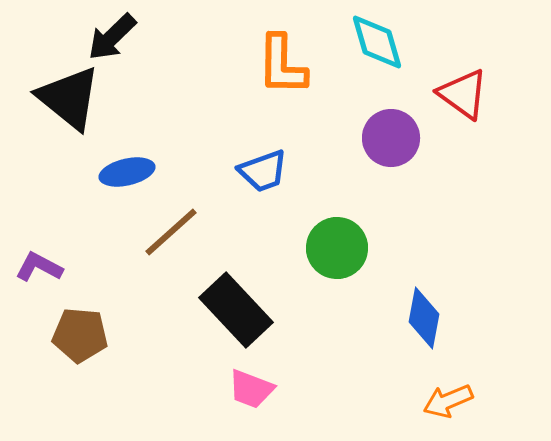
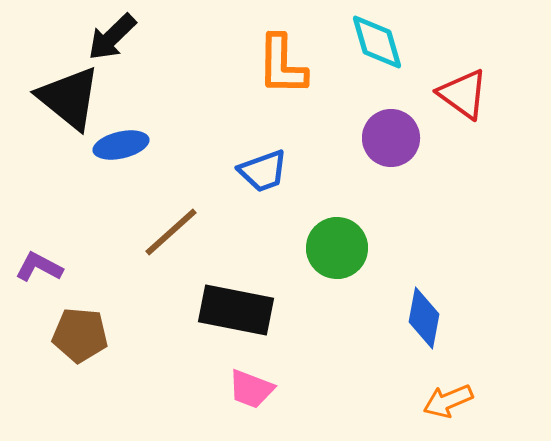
blue ellipse: moved 6 px left, 27 px up
black rectangle: rotated 36 degrees counterclockwise
